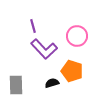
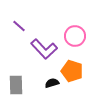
purple line: moved 14 px left; rotated 32 degrees counterclockwise
pink circle: moved 2 px left
